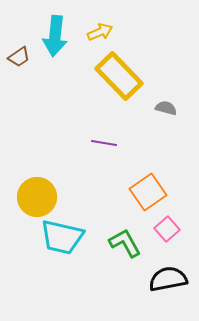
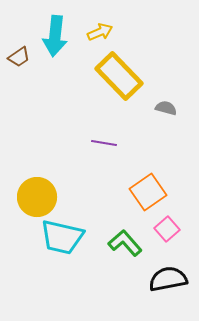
green L-shape: rotated 12 degrees counterclockwise
